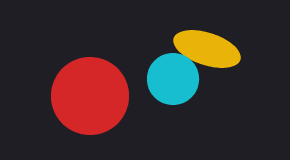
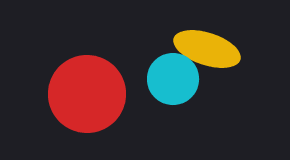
red circle: moved 3 px left, 2 px up
